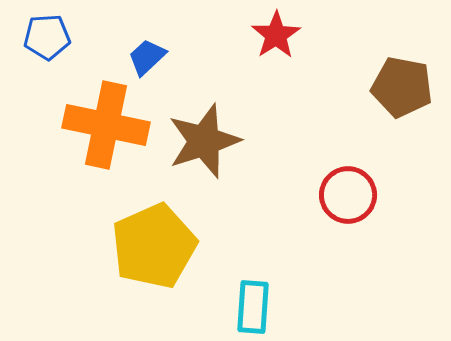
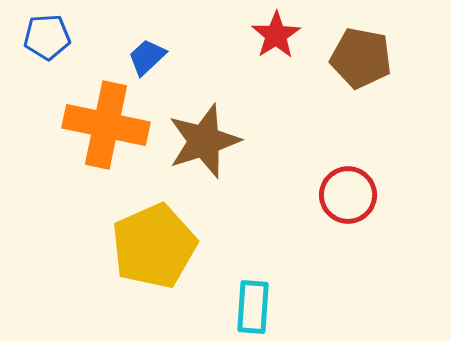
brown pentagon: moved 41 px left, 29 px up
